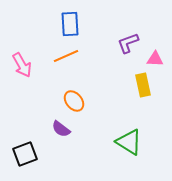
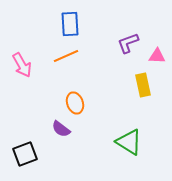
pink triangle: moved 2 px right, 3 px up
orange ellipse: moved 1 px right, 2 px down; rotated 20 degrees clockwise
